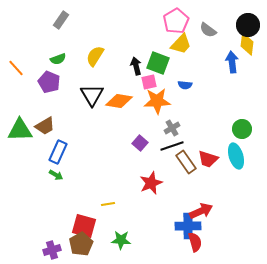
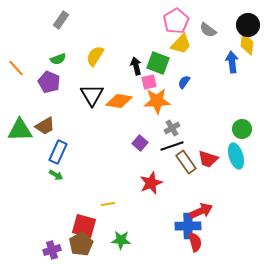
blue semicircle: moved 1 px left, 3 px up; rotated 120 degrees clockwise
